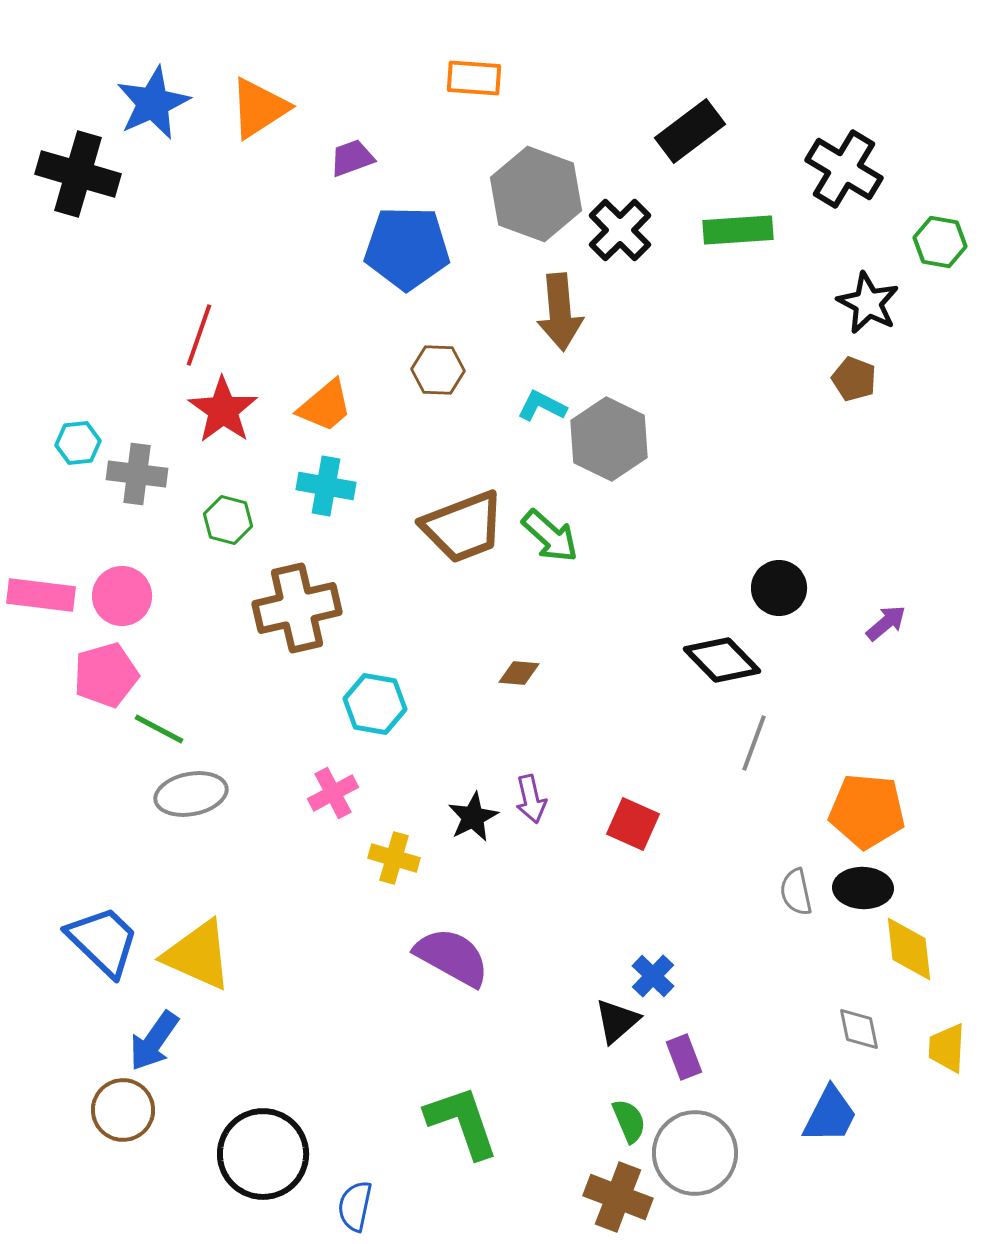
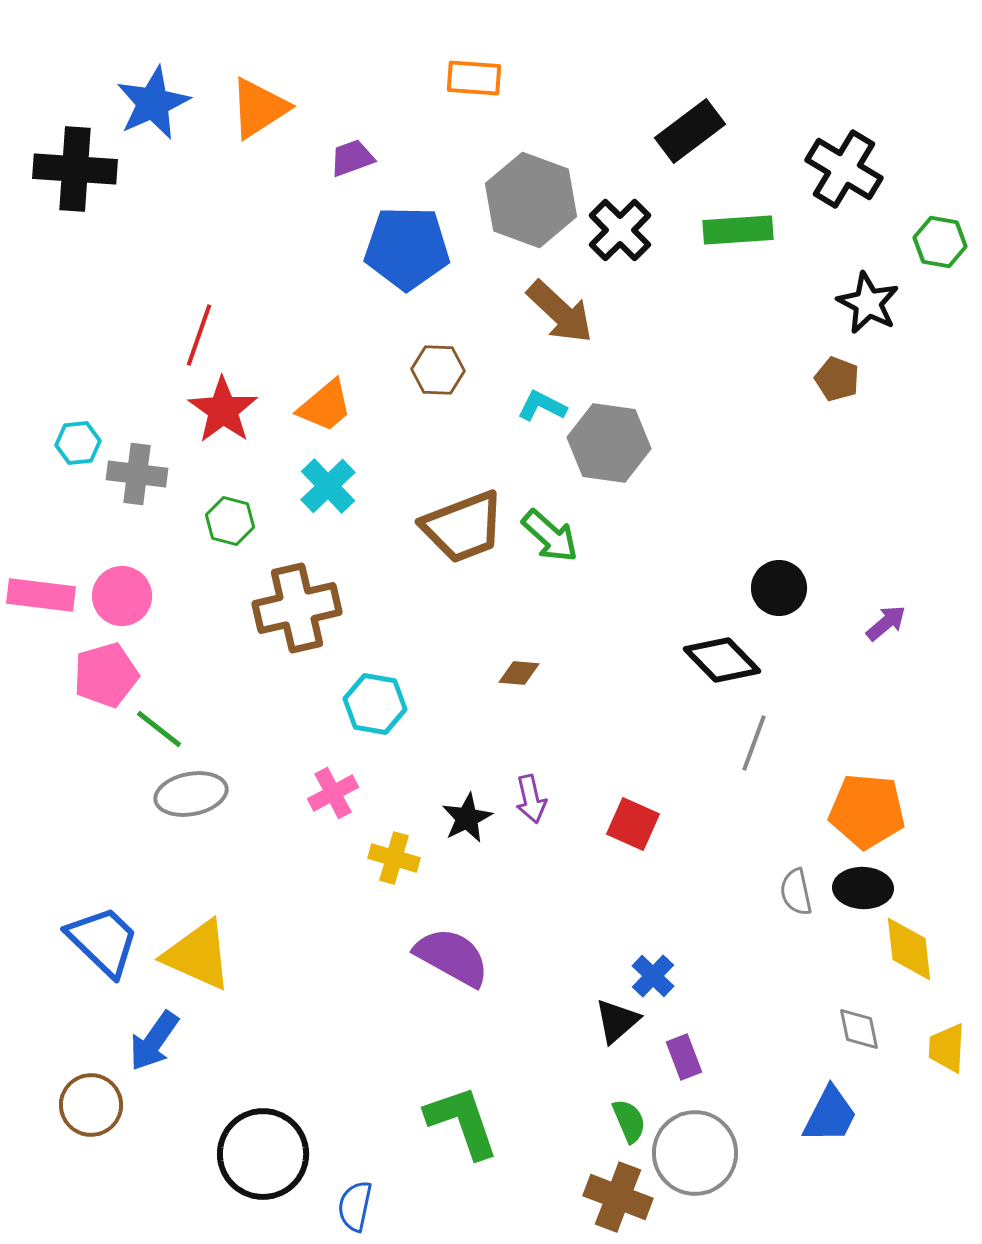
black cross at (78, 174): moved 3 px left, 5 px up; rotated 12 degrees counterclockwise
gray hexagon at (536, 194): moved 5 px left, 6 px down
brown arrow at (560, 312): rotated 42 degrees counterclockwise
brown pentagon at (854, 379): moved 17 px left
gray hexagon at (609, 439): moved 4 px down; rotated 18 degrees counterclockwise
cyan cross at (326, 486): moved 2 px right; rotated 36 degrees clockwise
green hexagon at (228, 520): moved 2 px right, 1 px down
green line at (159, 729): rotated 10 degrees clockwise
black star at (473, 817): moved 6 px left, 1 px down
brown circle at (123, 1110): moved 32 px left, 5 px up
